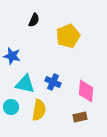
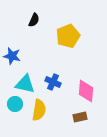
cyan circle: moved 4 px right, 3 px up
